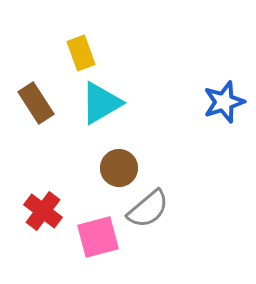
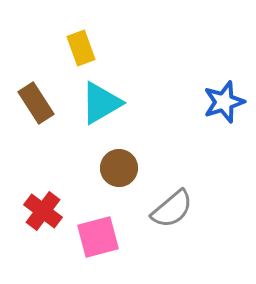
yellow rectangle: moved 5 px up
gray semicircle: moved 24 px right
